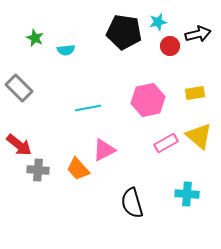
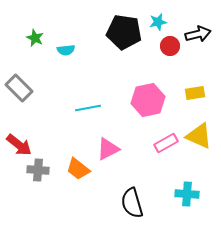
yellow triangle: rotated 16 degrees counterclockwise
pink triangle: moved 4 px right, 1 px up
orange trapezoid: rotated 10 degrees counterclockwise
